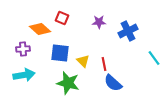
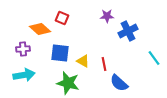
purple star: moved 8 px right, 6 px up
yellow triangle: rotated 16 degrees counterclockwise
blue semicircle: moved 6 px right
